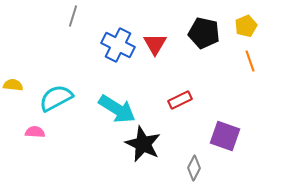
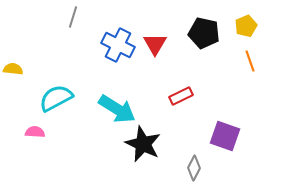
gray line: moved 1 px down
yellow semicircle: moved 16 px up
red rectangle: moved 1 px right, 4 px up
